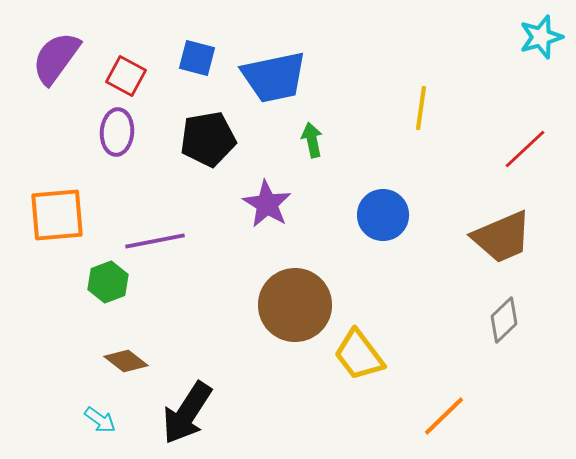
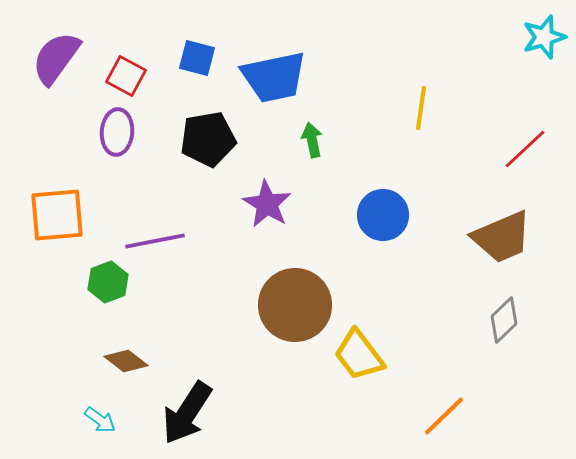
cyan star: moved 3 px right
